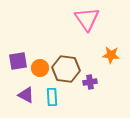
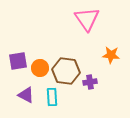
brown hexagon: moved 2 px down
